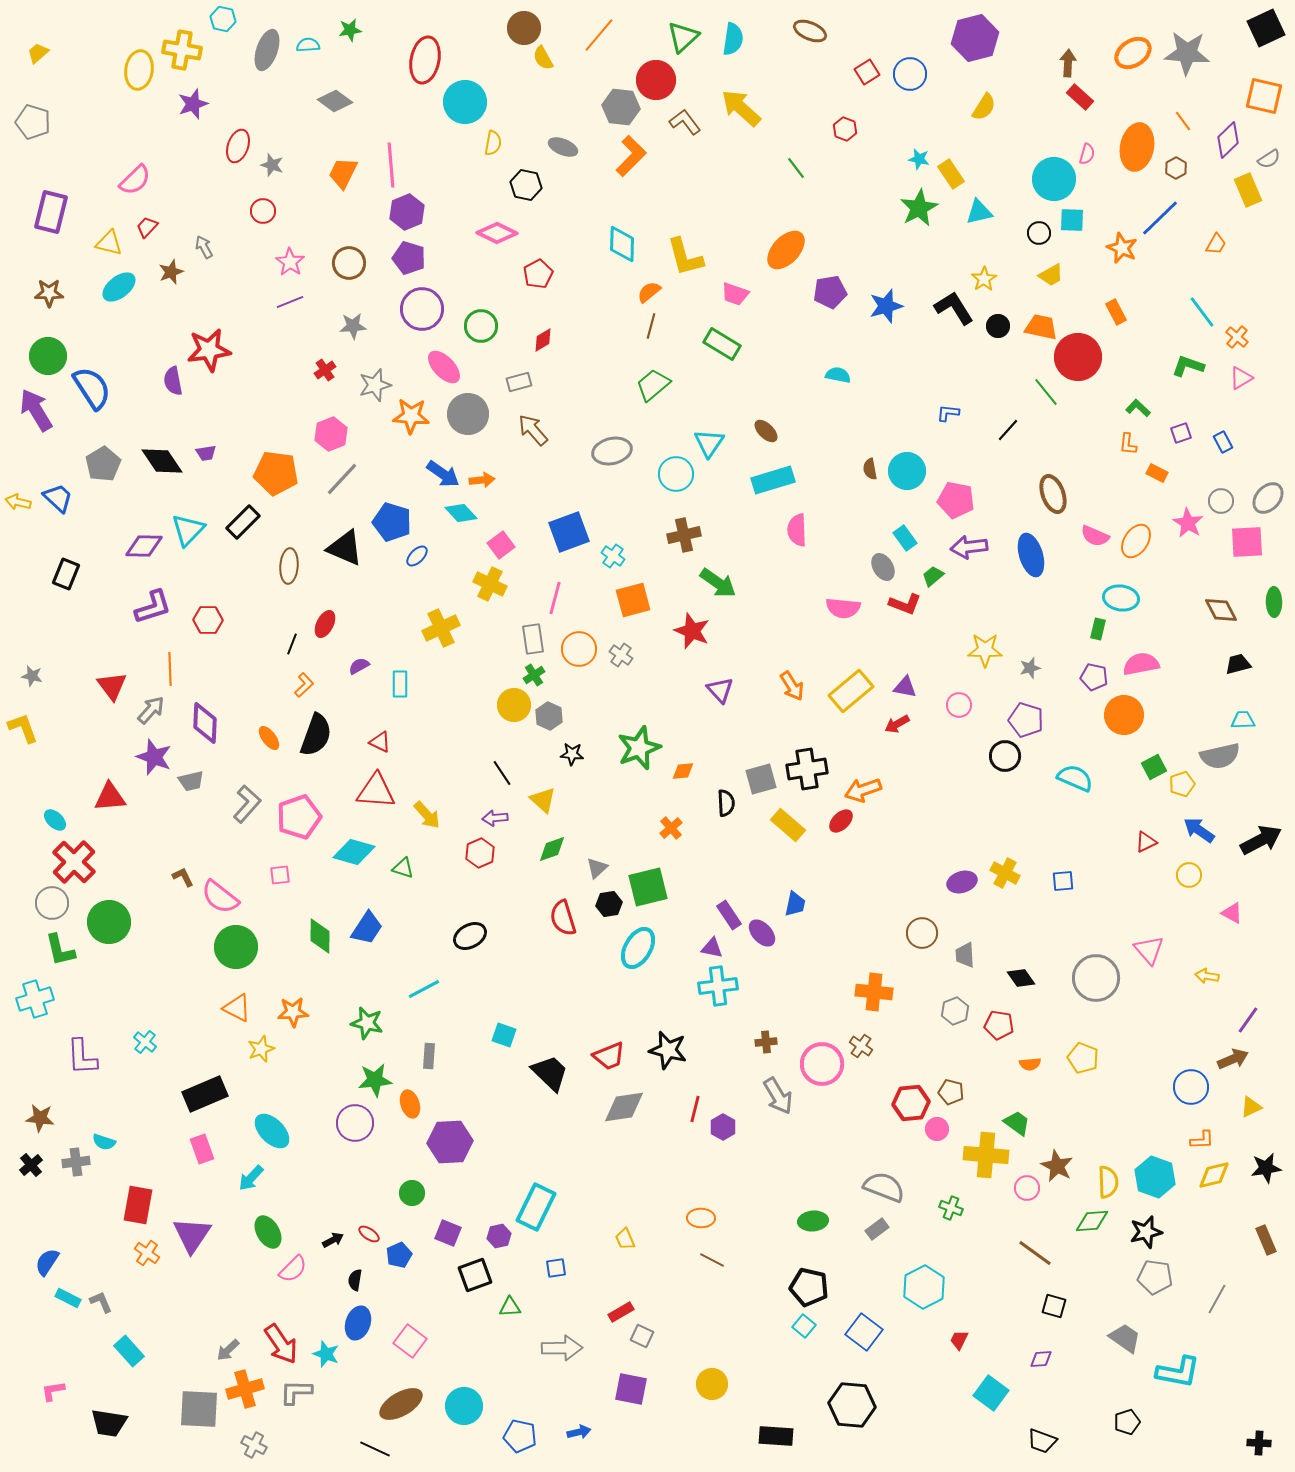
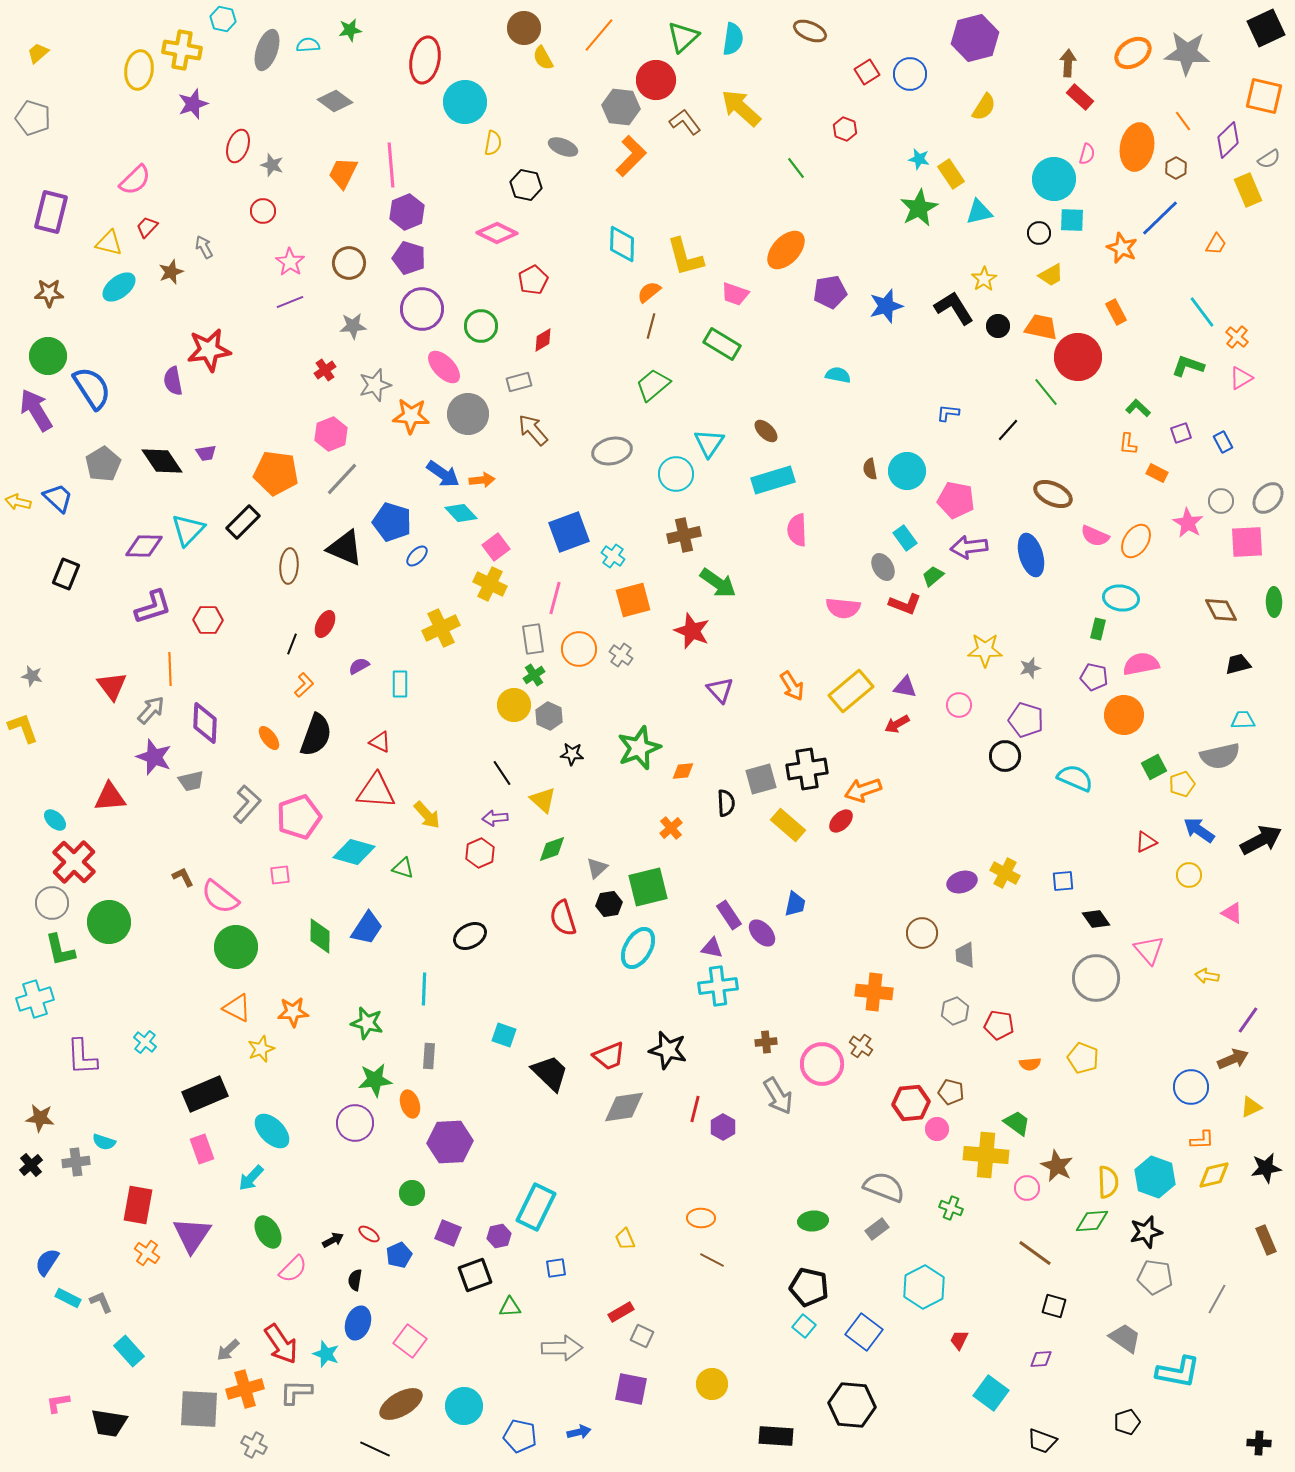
gray pentagon at (33, 122): moved 4 px up
red pentagon at (538, 274): moved 5 px left, 6 px down
brown ellipse at (1053, 494): rotated 45 degrees counterclockwise
pink square at (501, 545): moved 5 px left, 2 px down
black diamond at (1021, 978): moved 75 px right, 59 px up
cyan line at (424, 989): rotated 60 degrees counterclockwise
pink L-shape at (53, 1391): moved 5 px right, 12 px down
